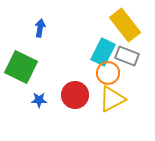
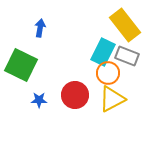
green square: moved 2 px up
